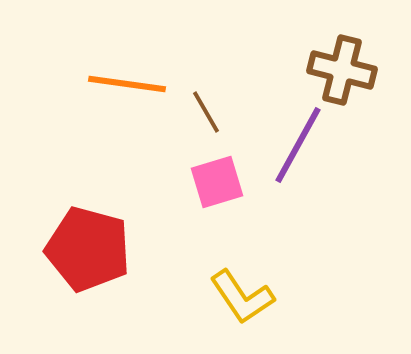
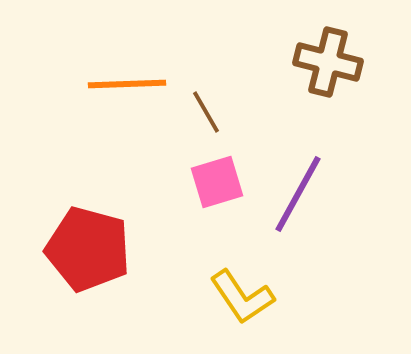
brown cross: moved 14 px left, 8 px up
orange line: rotated 10 degrees counterclockwise
purple line: moved 49 px down
